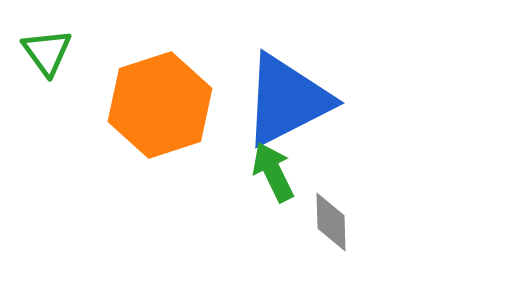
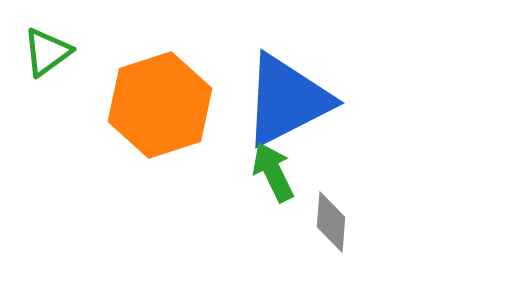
green triangle: rotated 30 degrees clockwise
gray diamond: rotated 6 degrees clockwise
